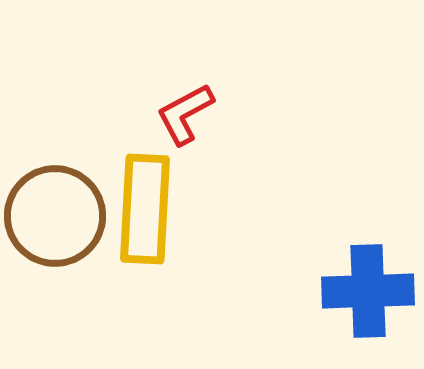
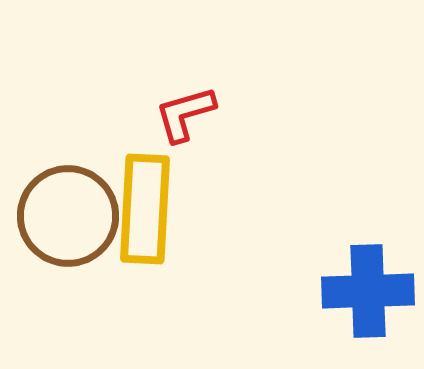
red L-shape: rotated 12 degrees clockwise
brown circle: moved 13 px right
